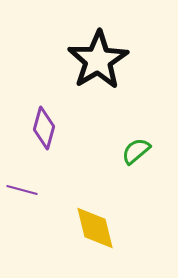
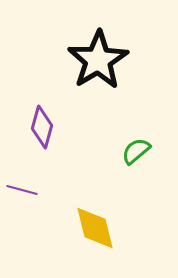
purple diamond: moved 2 px left, 1 px up
